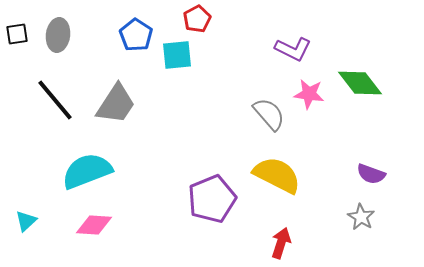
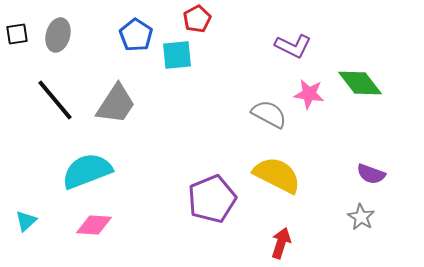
gray ellipse: rotated 8 degrees clockwise
purple L-shape: moved 3 px up
gray semicircle: rotated 21 degrees counterclockwise
